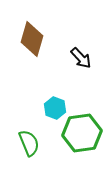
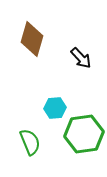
cyan hexagon: rotated 25 degrees counterclockwise
green hexagon: moved 2 px right, 1 px down
green semicircle: moved 1 px right, 1 px up
